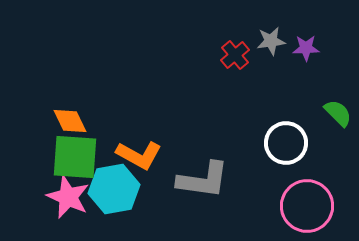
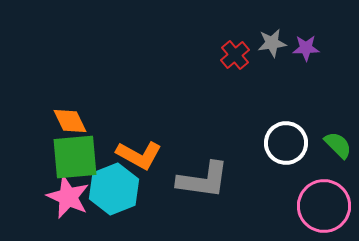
gray star: moved 1 px right, 2 px down
green semicircle: moved 32 px down
green square: rotated 9 degrees counterclockwise
cyan hexagon: rotated 12 degrees counterclockwise
pink circle: moved 17 px right
